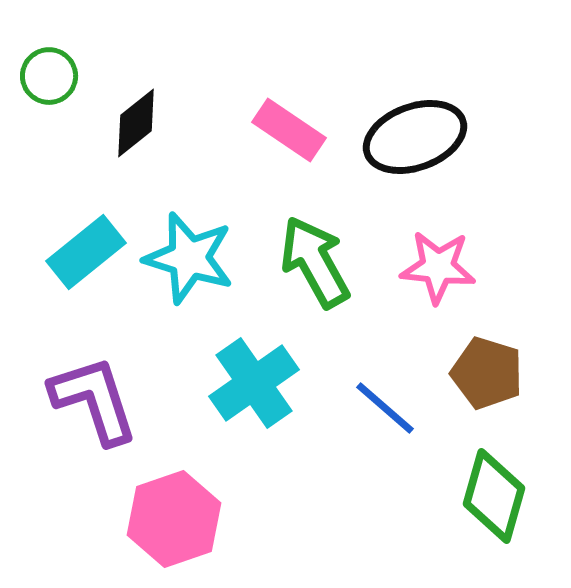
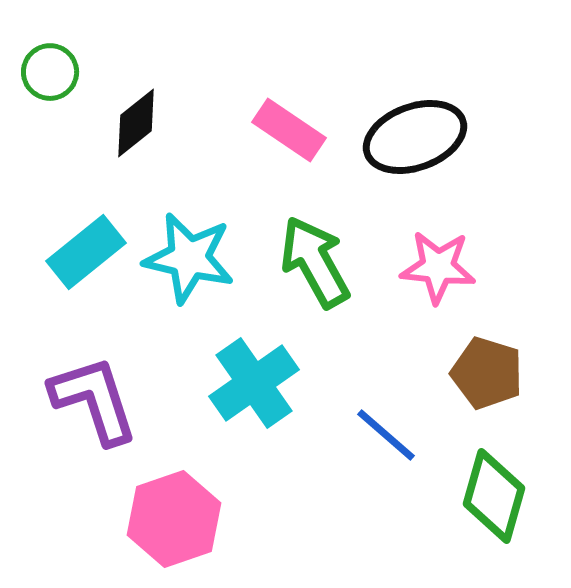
green circle: moved 1 px right, 4 px up
cyan star: rotated 4 degrees counterclockwise
blue line: moved 1 px right, 27 px down
